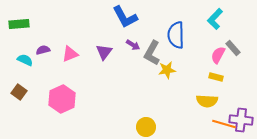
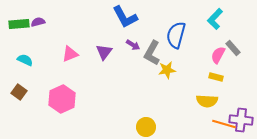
blue semicircle: rotated 16 degrees clockwise
purple semicircle: moved 5 px left, 28 px up
